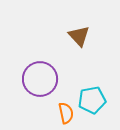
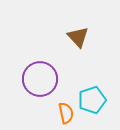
brown triangle: moved 1 px left, 1 px down
cyan pentagon: rotated 8 degrees counterclockwise
